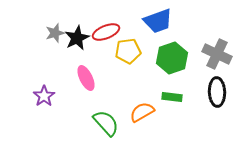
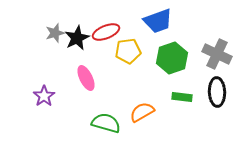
green rectangle: moved 10 px right
green semicircle: rotated 32 degrees counterclockwise
